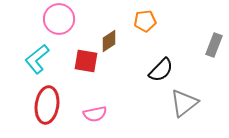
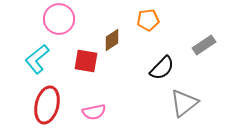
orange pentagon: moved 3 px right, 1 px up
brown diamond: moved 3 px right, 1 px up
gray rectangle: moved 10 px left; rotated 35 degrees clockwise
black semicircle: moved 1 px right, 2 px up
red ellipse: rotated 6 degrees clockwise
pink semicircle: moved 1 px left, 2 px up
